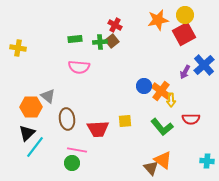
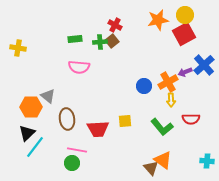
purple arrow: rotated 40 degrees clockwise
orange cross: moved 7 px right, 9 px up; rotated 24 degrees clockwise
